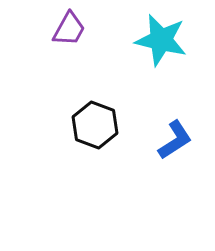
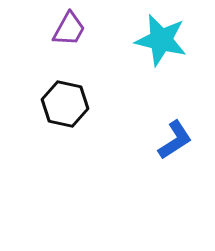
black hexagon: moved 30 px left, 21 px up; rotated 9 degrees counterclockwise
